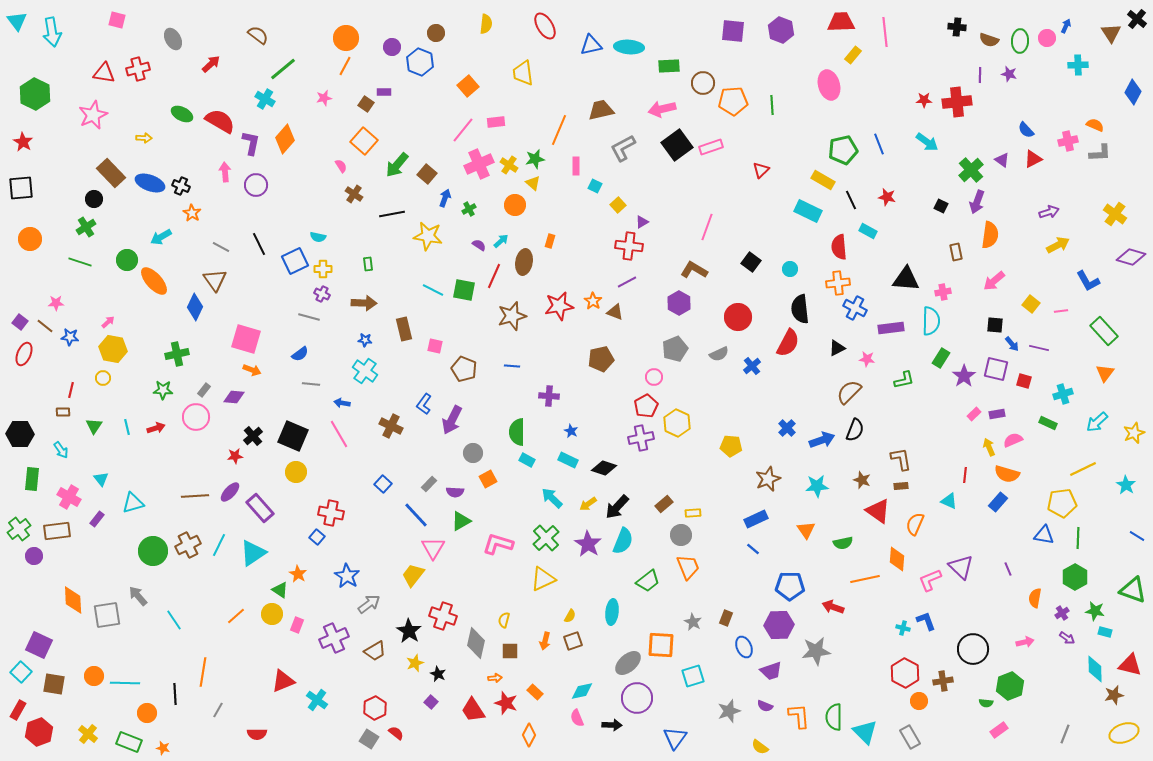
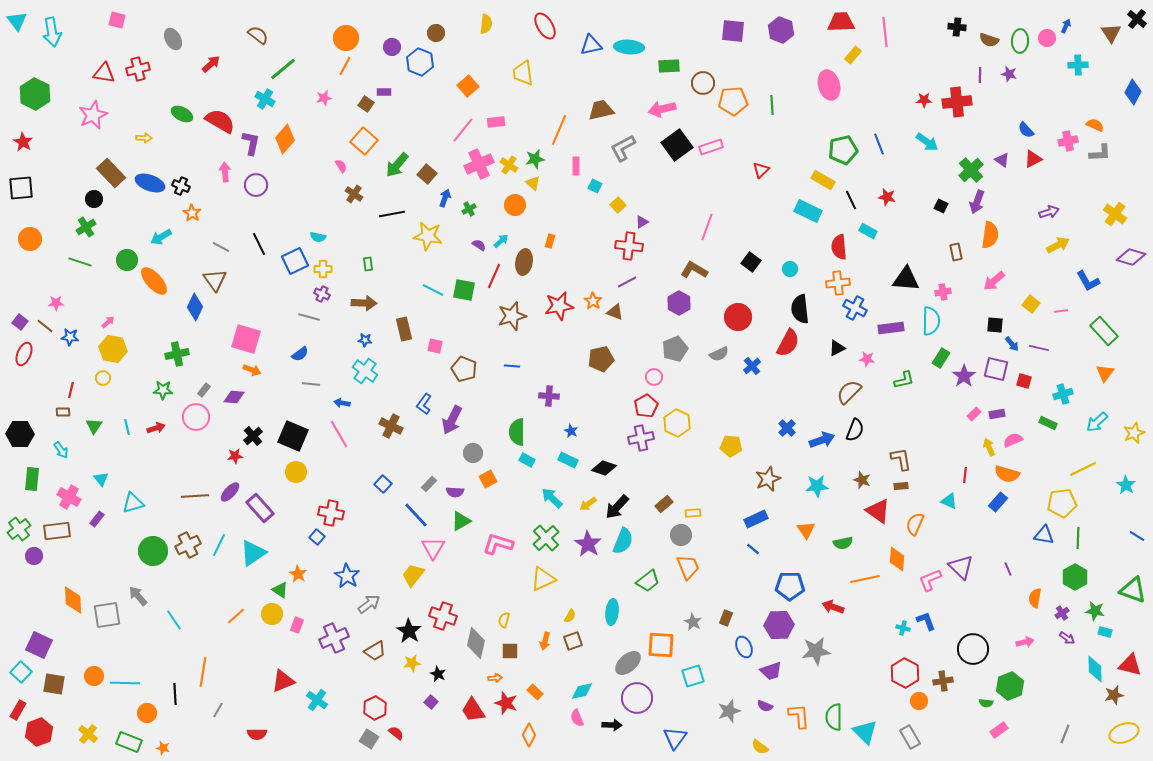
yellow star at (415, 663): moved 3 px left; rotated 12 degrees clockwise
